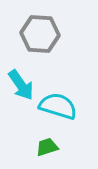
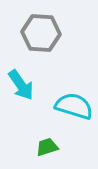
gray hexagon: moved 1 px right, 1 px up
cyan semicircle: moved 16 px right
